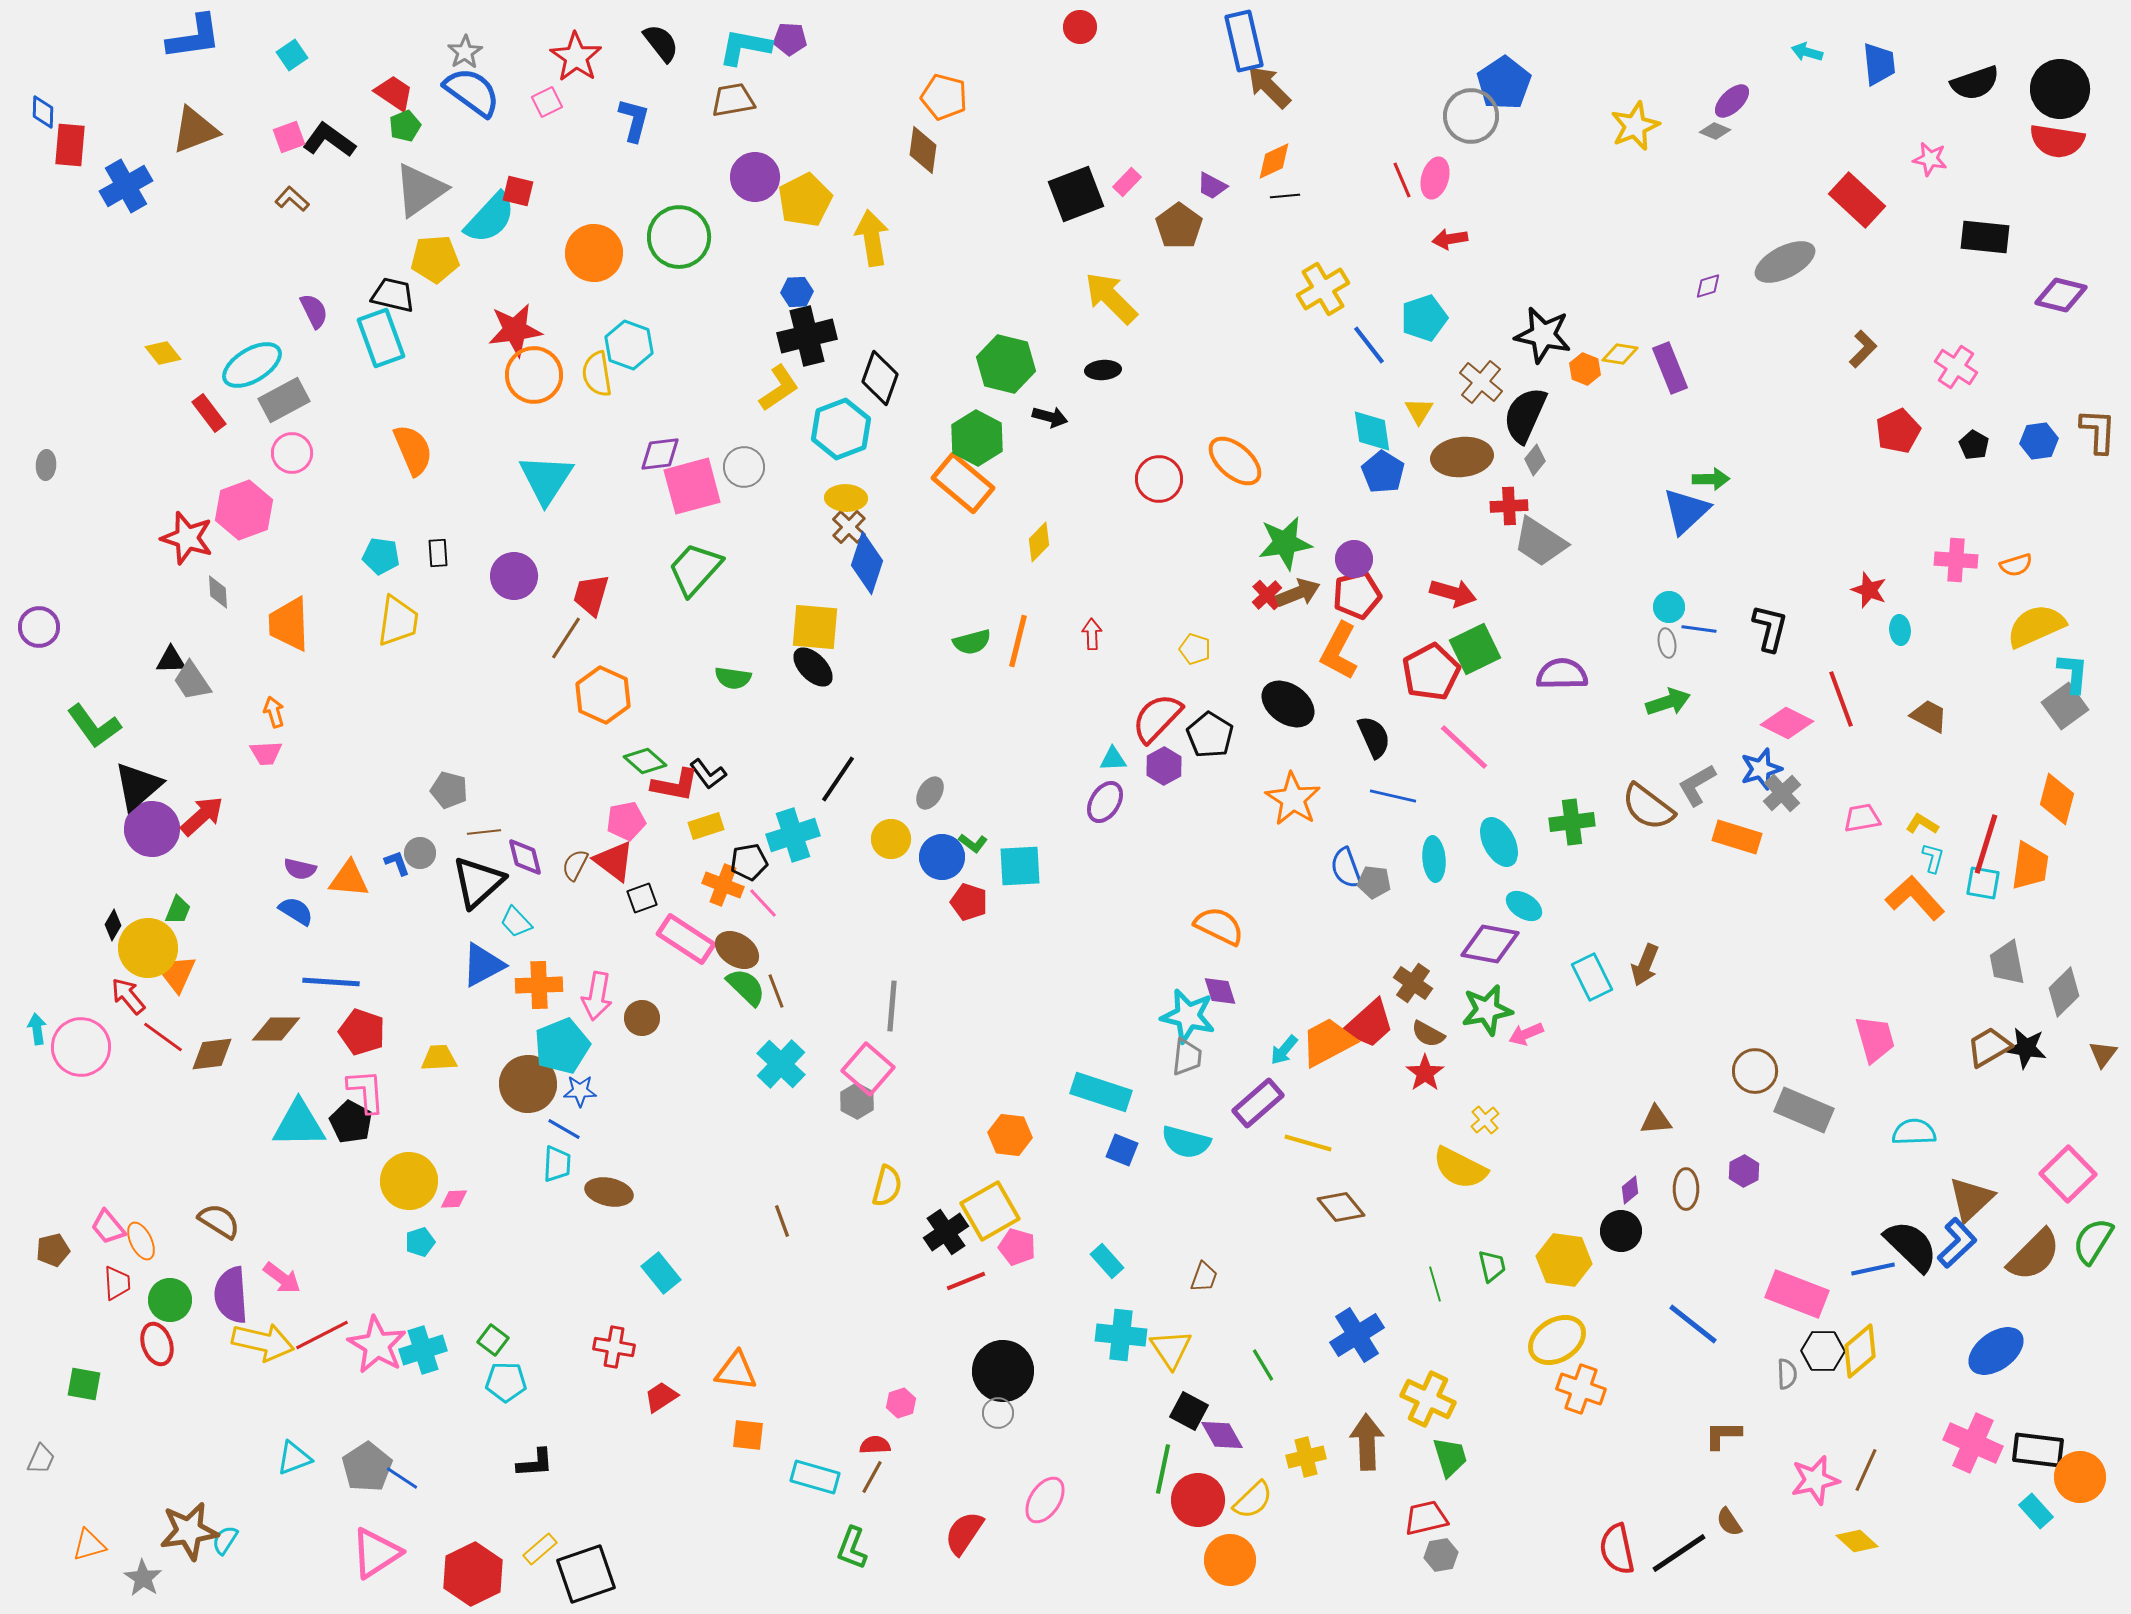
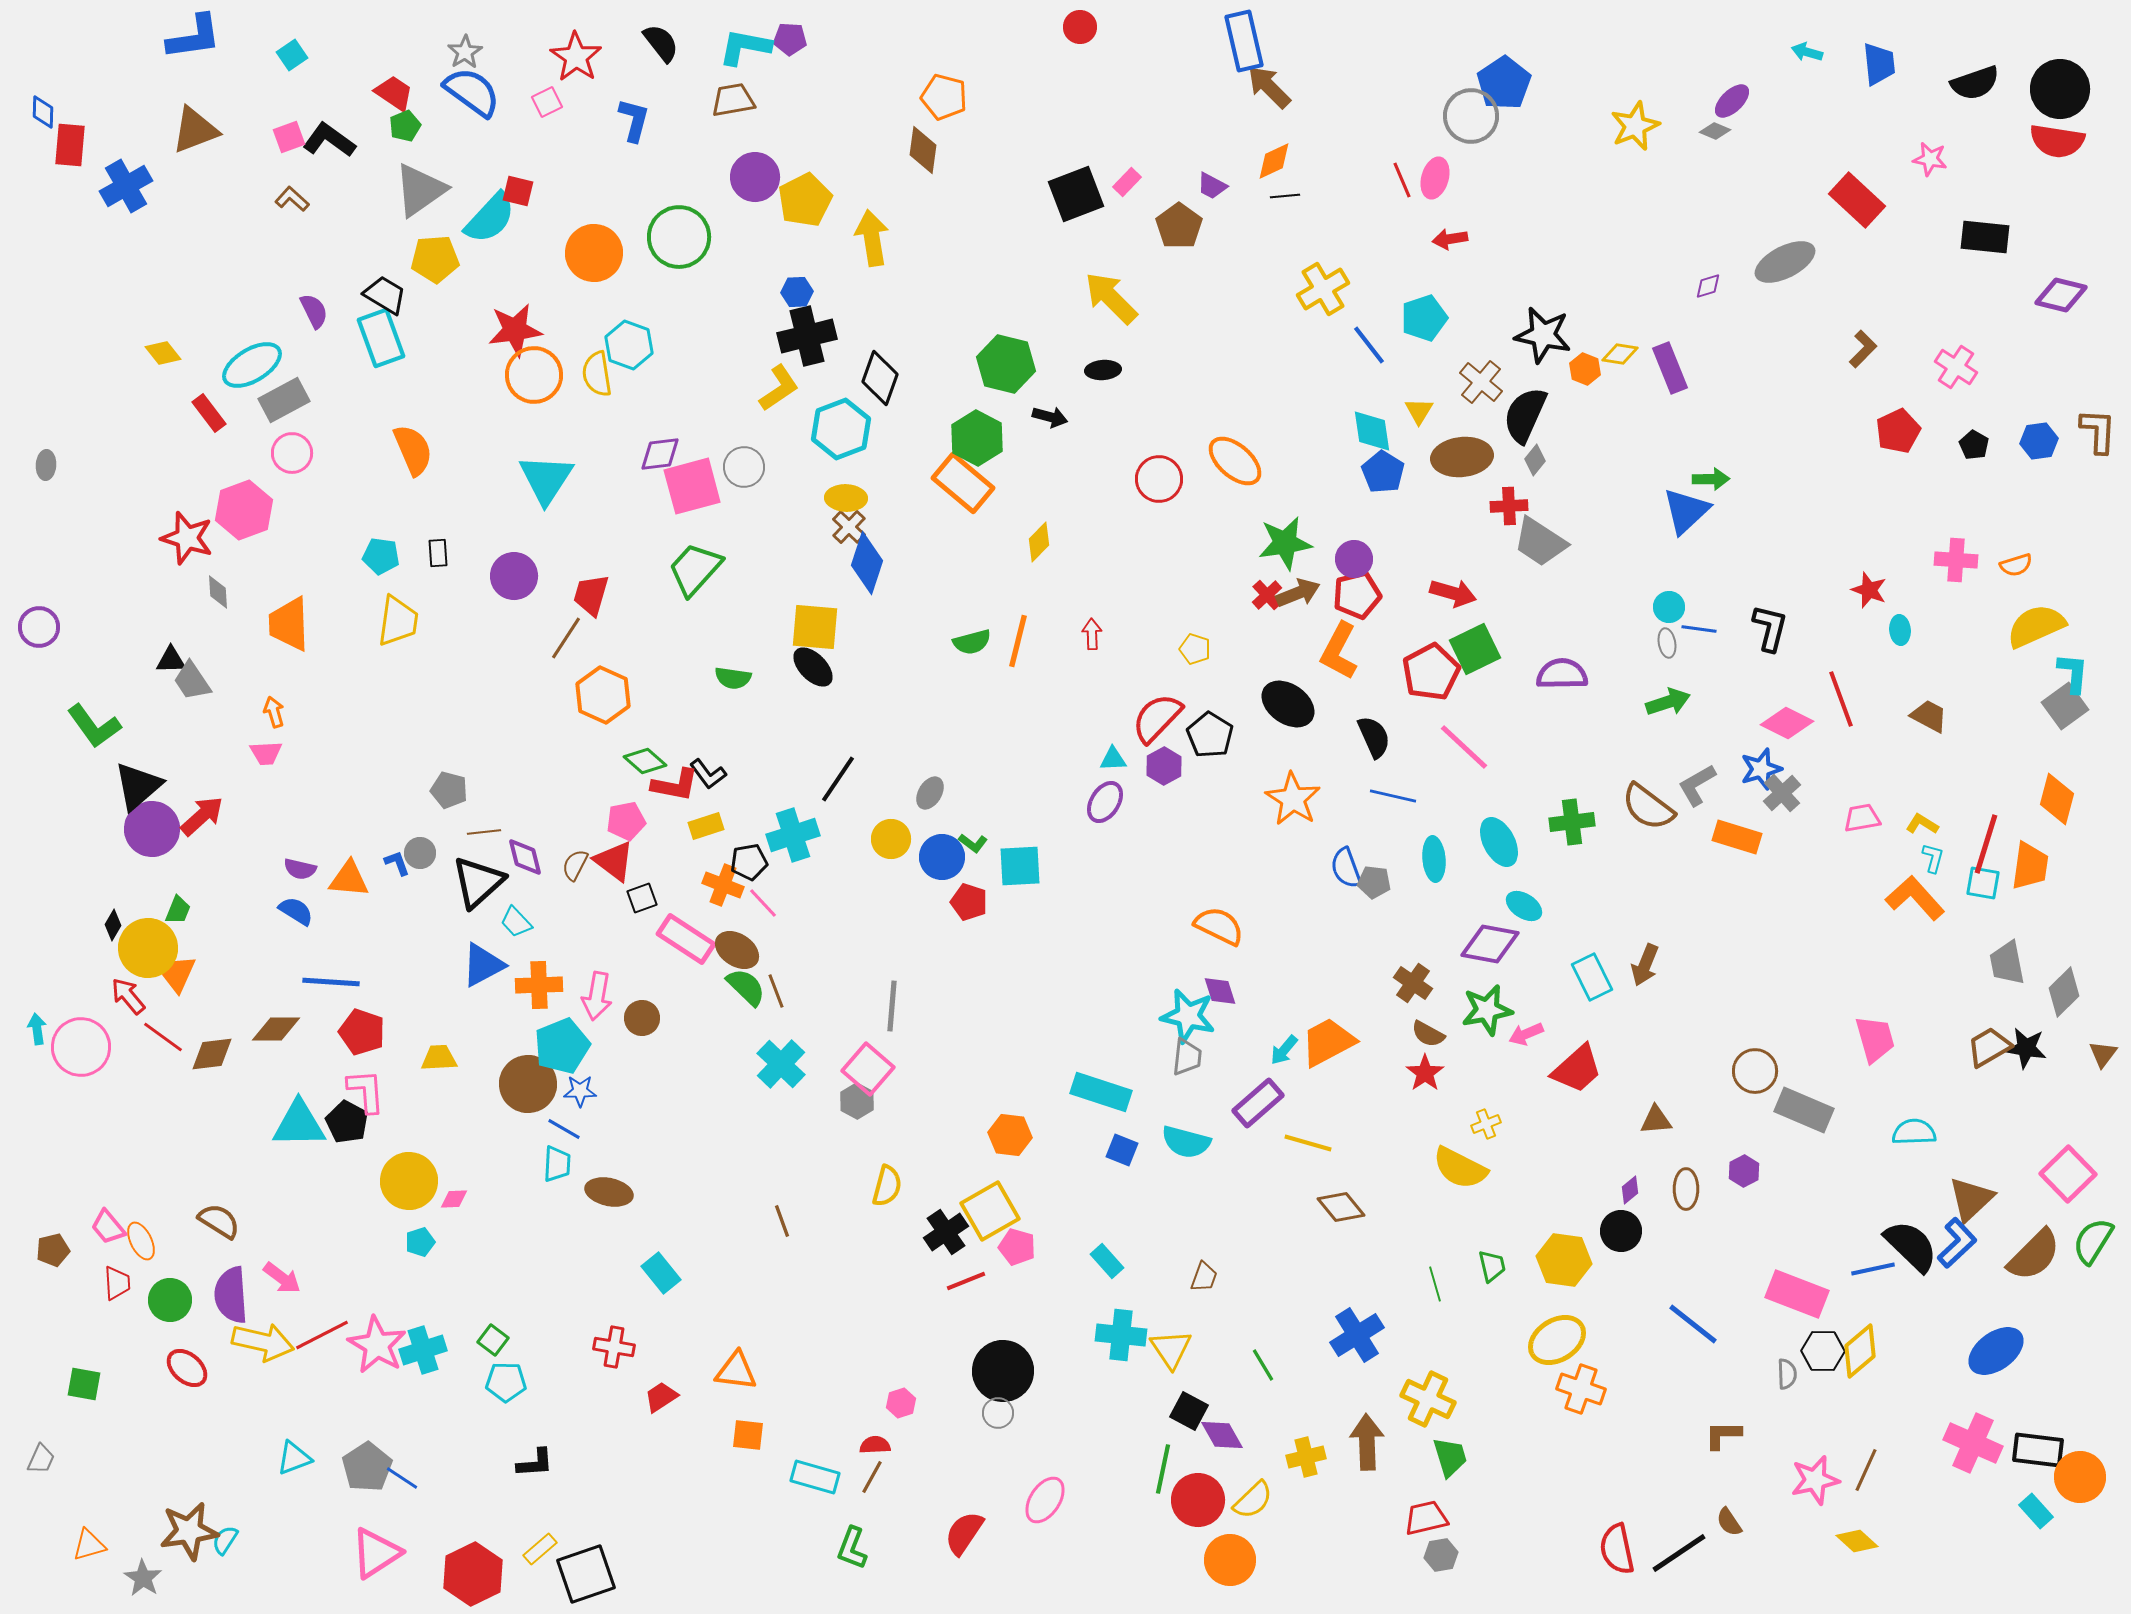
black trapezoid at (393, 295): moved 8 px left; rotated 18 degrees clockwise
red trapezoid at (1369, 1024): moved 208 px right, 45 px down
yellow cross at (1485, 1120): moved 1 px right, 4 px down; rotated 20 degrees clockwise
black pentagon at (351, 1122): moved 4 px left
red ellipse at (157, 1344): moved 30 px right, 24 px down; rotated 30 degrees counterclockwise
